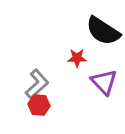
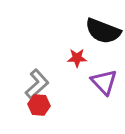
black semicircle: rotated 12 degrees counterclockwise
